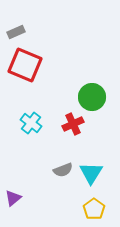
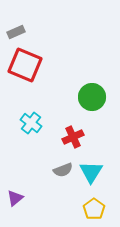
red cross: moved 13 px down
cyan triangle: moved 1 px up
purple triangle: moved 2 px right
